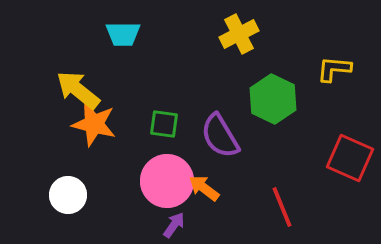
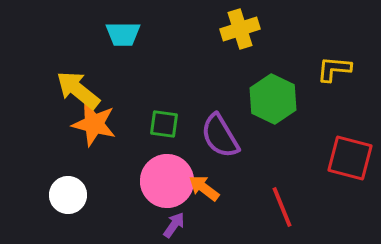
yellow cross: moved 1 px right, 5 px up; rotated 9 degrees clockwise
red square: rotated 9 degrees counterclockwise
